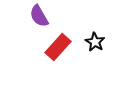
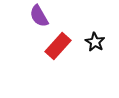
red rectangle: moved 1 px up
